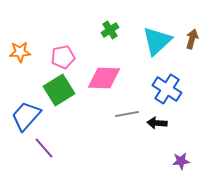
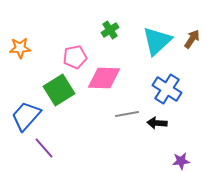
brown arrow: rotated 18 degrees clockwise
orange star: moved 4 px up
pink pentagon: moved 12 px right
